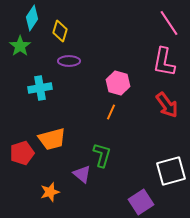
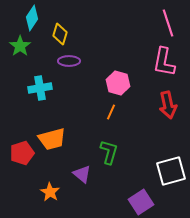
pink line: moved 1 px left; rotated 16 degrees clockwise
yellow diamond: moved 3 px down
red arrow: moved 1 px right; rotated 24 degrees clockwise
green L-shape: moved 7 px right, 3 px up
orange star: rotated 24 degrees counterclockwise
